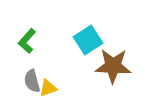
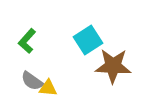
gray semicircle: rotated 40 degrees counterclockwise
yellow triangle: rotated 24 degrees clockwise
